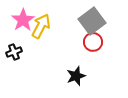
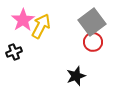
gray square: moved 1 px down
